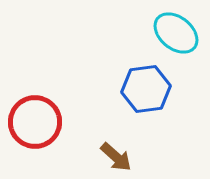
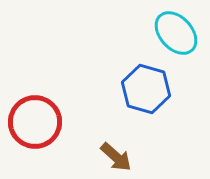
cyan ellipse: rotated 9 degrees clockwise
blue hexagon: rotated 24 degrees clockwise
